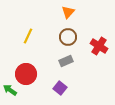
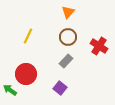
gray rectangle: rotated 24 degrees counterclockwise
